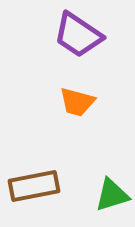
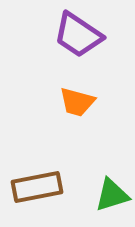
brown rectangle: moved 3 px right, 1 px down
